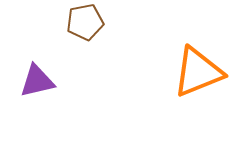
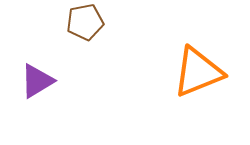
purple triangle: rotated 18 degrees counterclockwise
